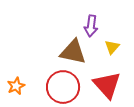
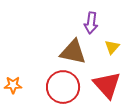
purple arrow: moved 3 px up
orange star: moved 3 px left, 1 px up; rotated 24 degrees clockwise
